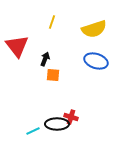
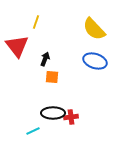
yellow line: moved 16 px left
yellow semicircle: rotated 65 degrees clockwise
blue ellipse: moved 1 px left
orange square: moved 1 px left, 2 px down
red cross: rotated 24 degrees counterclockwise
black ellipse: moved 4 px left, 11 px up
